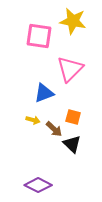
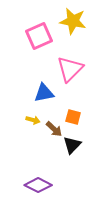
pink square: rotated 32 degrees counterclockwise
blue triangle: rotated 10 degrees clockwise
black triangle: moved 1 px down; rotated 30 degrees clockwise
